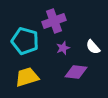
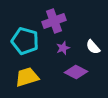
purple diamond: rotated 20 degrees clockwise
